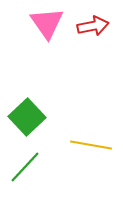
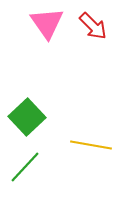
red arrow: rotated 56 degrees clockwise
